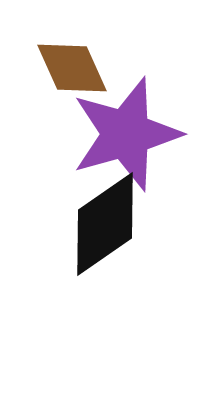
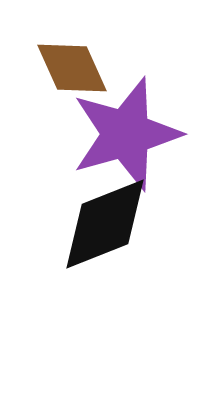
black diamond: rotated 13 degrees clockwise
